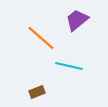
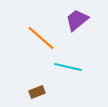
cyan line: moved 1 px left, 1 px down
